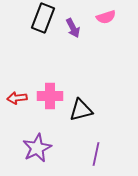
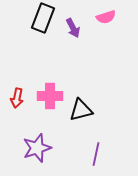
red arrow: rotated 72 degrees counterclockwise
purple star: rotated 8 degrees clockwise
